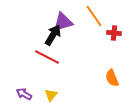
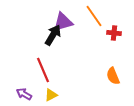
red line: moved 4 px left, 13 px down; rotated 40 degrees clockwise
orange semicircle: moved 1 px right, 2 px up
yellow triangle: rotated 24 degrees clockwise
